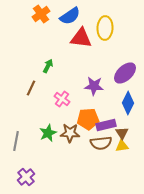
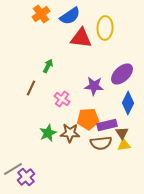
purple ellipse: moved 3 px left, 1 px down
purple rectangle: moved 1 px right
gray line: moved 3 px left, 28 px down; rotated 48 degrees clockwise
yellow triangle: moved 2 px right, 1 px up
